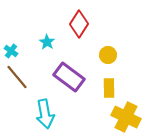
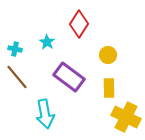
cyan cross: moved 4 px right, 2 px up; rotated 24 degrees counterclockwise
